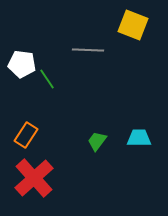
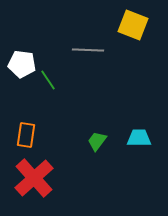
green line: moved 1 px right, 1 px down
orange rectangle: rotated 25 degrees counterclockwise
